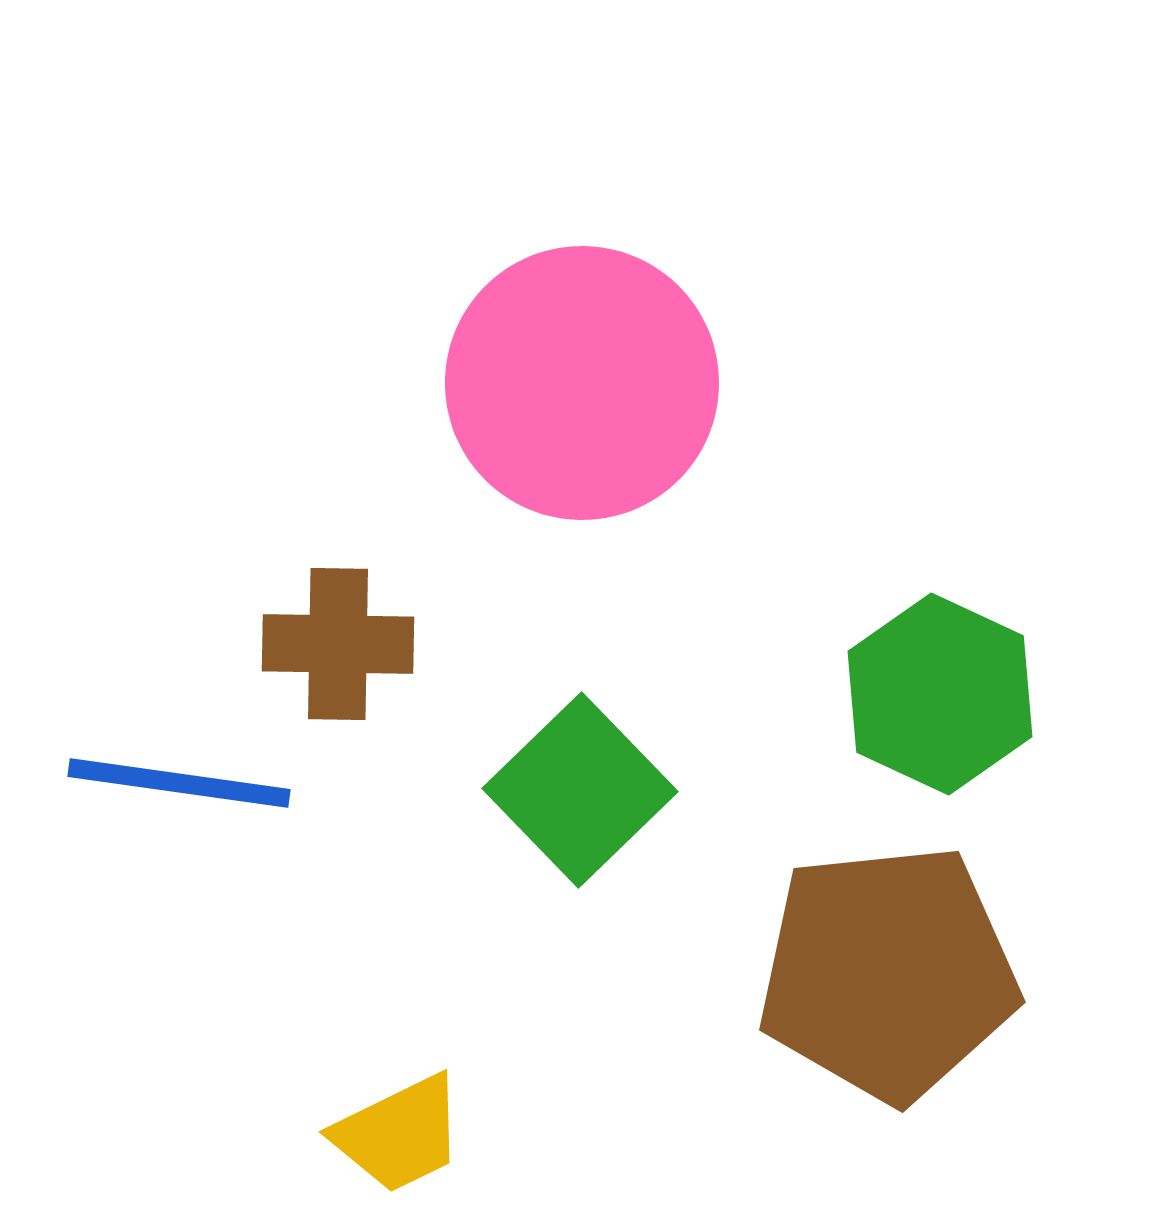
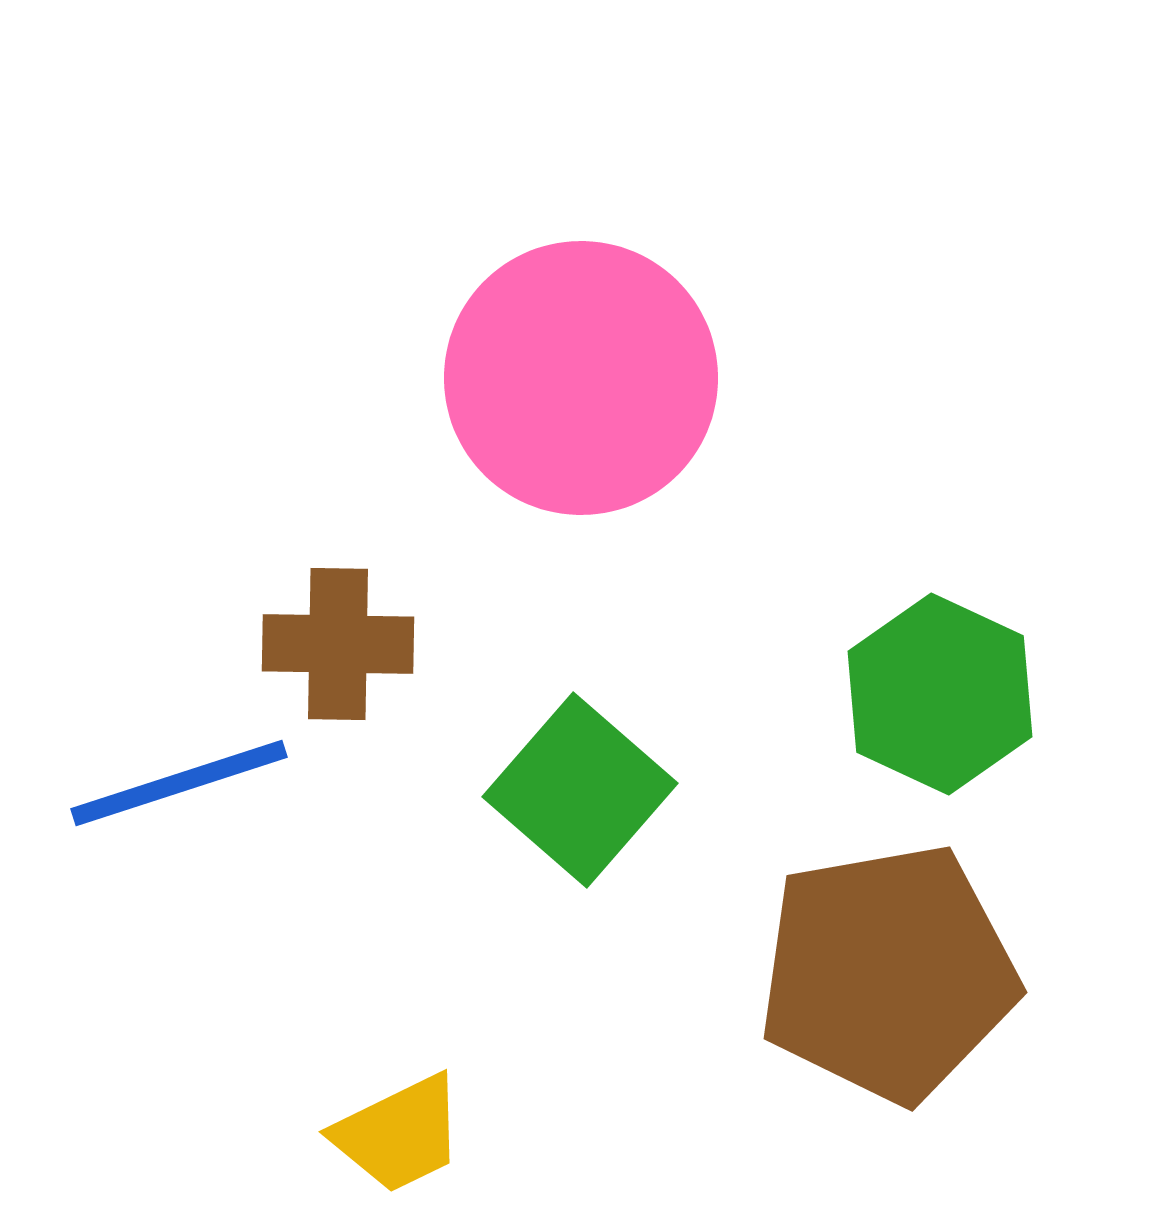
pink circle: moved 1 px left, 5 px up
blue line: rotated 26 degrees counterclockwise
green square: rotated 5 degrees counterclockwise
brown pentagon: rotated 4 degrees counterclockwise
